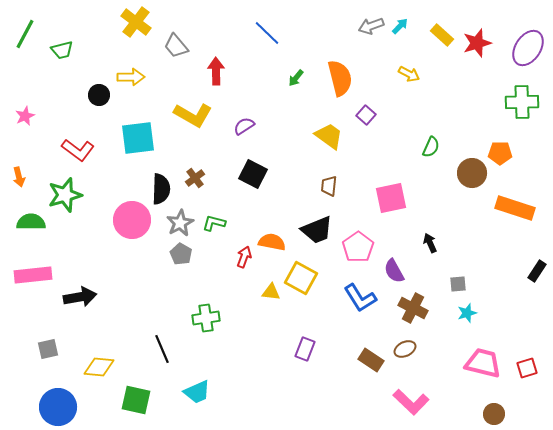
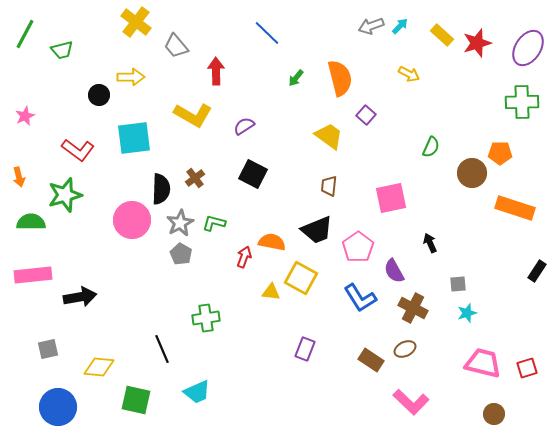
cyan square at (138, 138): moved 4 px left
